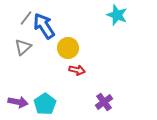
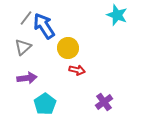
purple arrow: moved 9 px right, 24 px up; rotated 18 degrees counterclockwise
